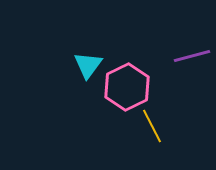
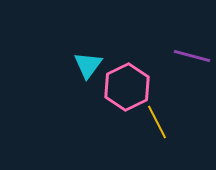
purple line: rotated 30 degrees clockwise
yellow line: moved 5 px right, 4 px up
